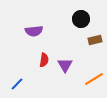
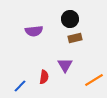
black circle: moved 11 px left
brown rectangle: moved 20 px left, 2 px up
red semicircle: moved 17 px down
orange line: moved 1 px down
blue line: moved 3 px right, 2 px down
